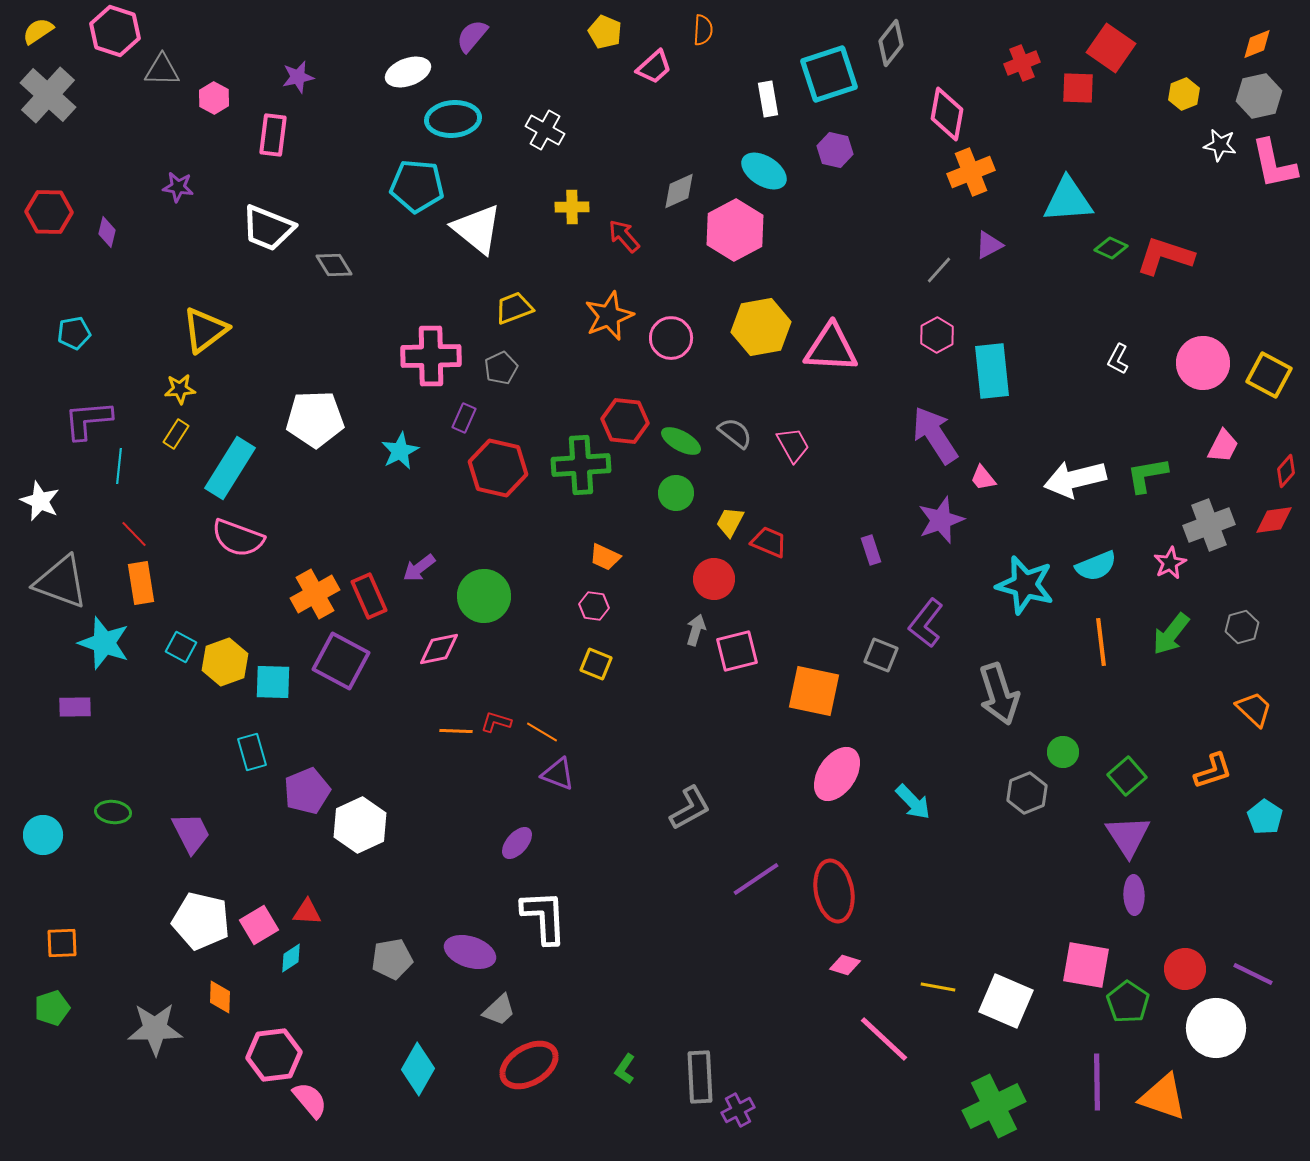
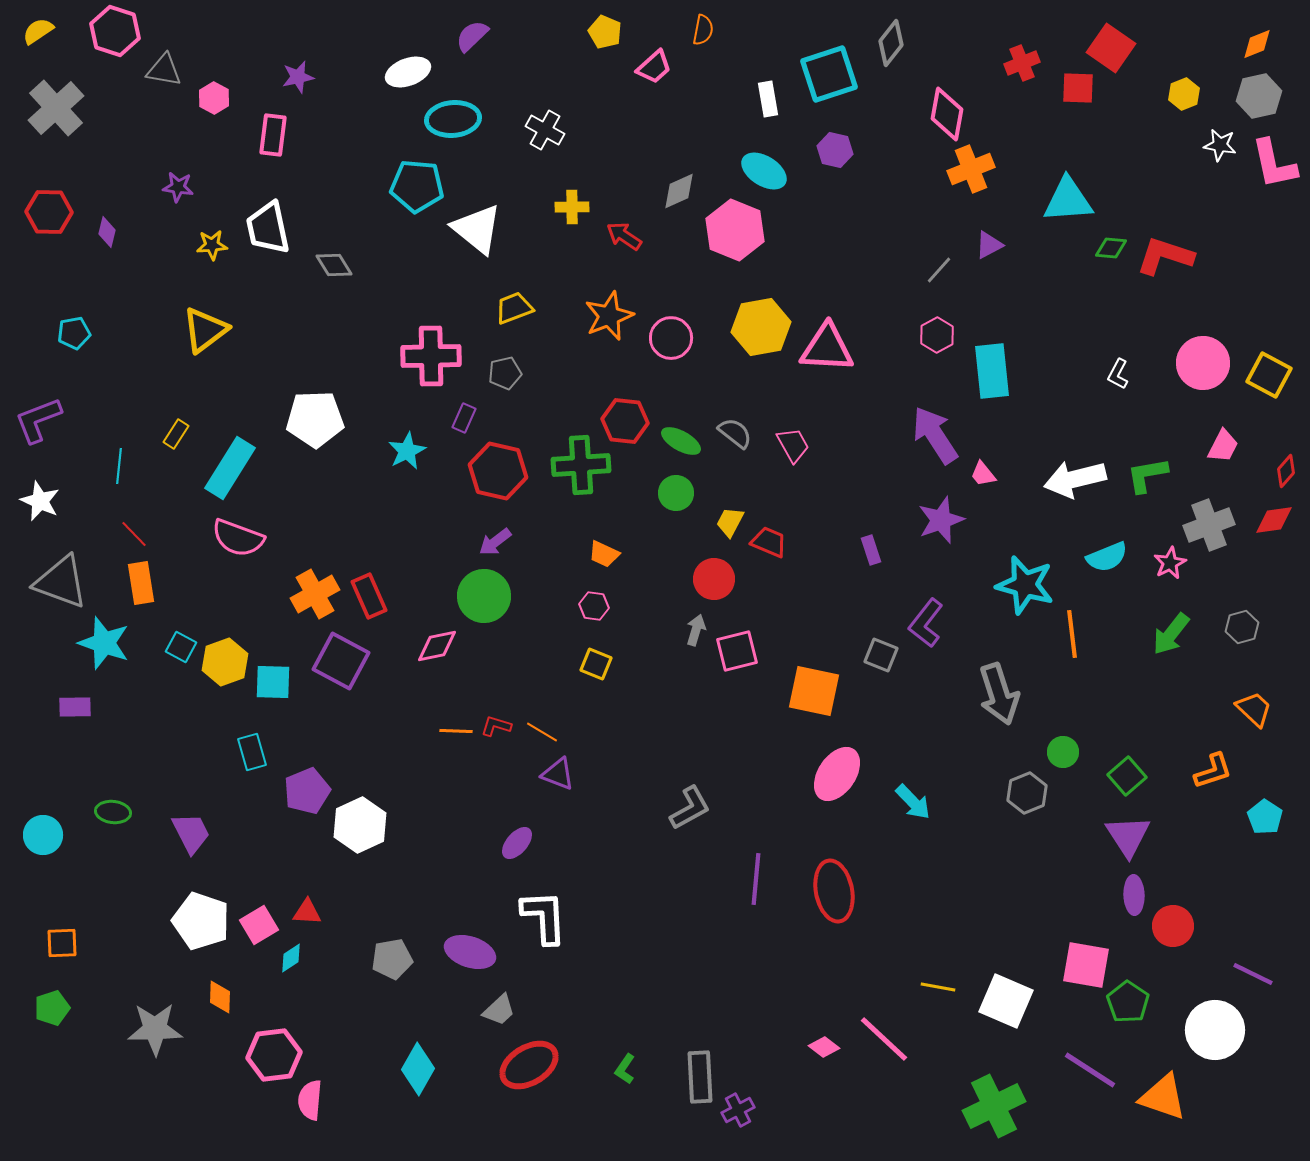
orange semicircle at (703, 30): rotated 8 degrees clockwise
purple semicircle at (472, 36): rotated 6 degrees clockwise
gray triangle at (162, 70): moved 2 px right; rotated 9 degrees clockwise
gray cross at (48, 95): moved 8 px right, 13 px down; rotated 6 degrees clockwise
orange cross at (971, 172): moved 3 px up
white trapezoid at (268, 228): rotated 56 degrees clockwise
pink hexagon at (735, 230): rotated 10 degrees counterclockwise
red arrow at (624, 236): rotated 15 degrees counterclockwise
green diamond at (1111, 248): rotated 20 degrees counterclockwise
pink triangle at (831, 348): moved 4 px left
white L-shape at (1118, 359): moved 15 px down
gray pentagon at (501, 368): moved 4 px right, 5 px down; rotated 12 degrees clockwise
yellow star at (180, 389): moved 32 px right, 144 px up
purple L-shape at (88, 420): moved 50 px left; rotated 16 degrees counterclockwise
cyan star at (400, 451): moved 7 px right
red hexagon at (498, 468): moved 3 px down
pink trapezoid at (983, 478): moved 4 px up
orange trapezoid at (605, 557): moved 1 px left, 3 px up
cyan semicircle at (1096, 566): moved 11 px right, 9 px up
purple arrow at (419, 568): moved 76 px right, 26 px up
orange line at (1101, 642): moved 29 px left, 8 px up
pink diamond at (439, 649): moved 2 px left, 3 px up
red L-shape at (496, 722): moved 4 px down
purple line at (756, 879): rotated 51 degrees counterclockwise
white pentagon at (201, 921): rotated 6 degrees clockwise
pink diamond at (845, 965): moved 21 px left, 82 px down; rotated 20 degrees clockwise
red circle at (1185, 969): moved 12 px left, 43 px up
white circle at (1216, 1028): moved 1 px left, 2 px down
purple line at (1097, 1082): moved 7 px left, 12 px up; rotated 56 degrees counterclockwise
pink semicircle at (310, 1100): rotated 135 degrees counterclockwise
